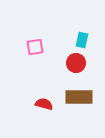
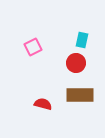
pink square: moved 2 px left; rotated 18 degrees counterclockwise
brown rectangle: moved 1 px right, 2 px up
red semicircle: moved 1 px left
